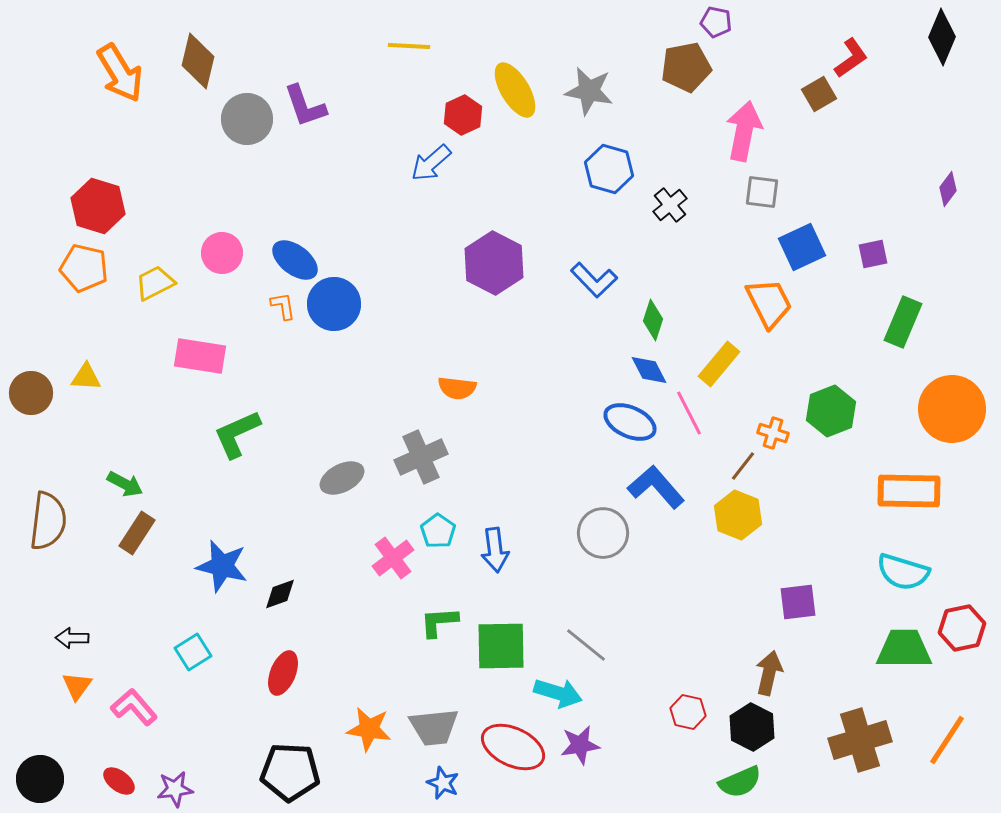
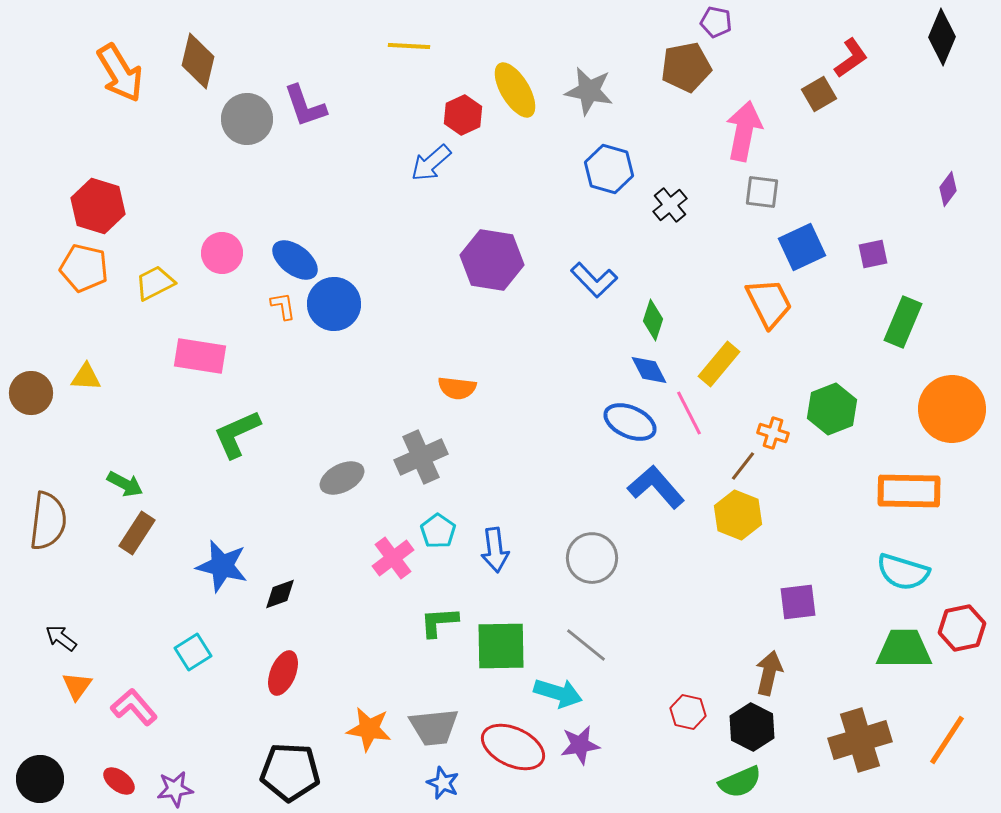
purple hexagon at (494, 263): moved 2 px left, 3 px up; rotated 18 degrees counterclockwise
green hexagon at (831, 411): moved 1 px right, 2 px up
gray circle at (603, 533): moved 11 px left, 25 px down
black arrow at (72, 638): moved 11 px left; rotated 36 degrees clockwise
